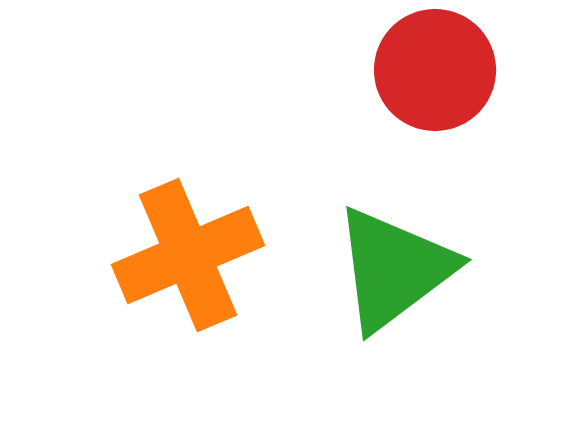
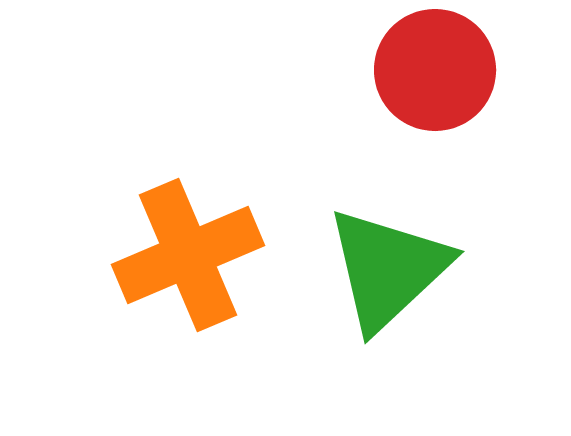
green triangle: moved 6 px left; rotated 6 degrees counterclockwise
